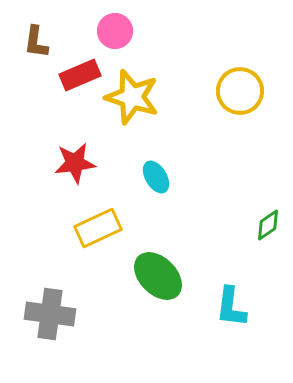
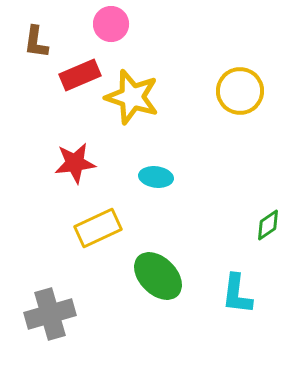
pink circle: moved 4 px left, 7 px up
cyan ellipse: rotated 52 degrees counterclockwise
cyan L-shape: moved 6 px right, 13 px up
gray cross: rotated 24 degrees counterclockwise
